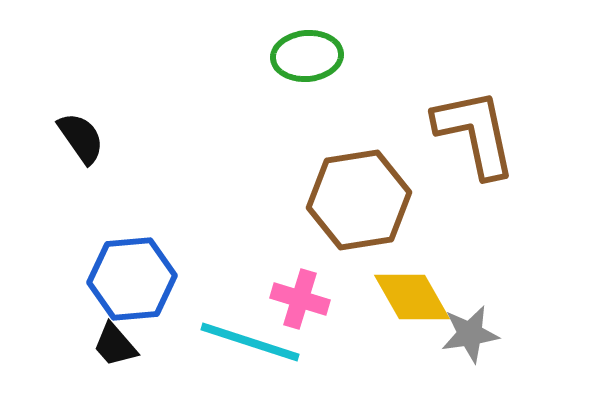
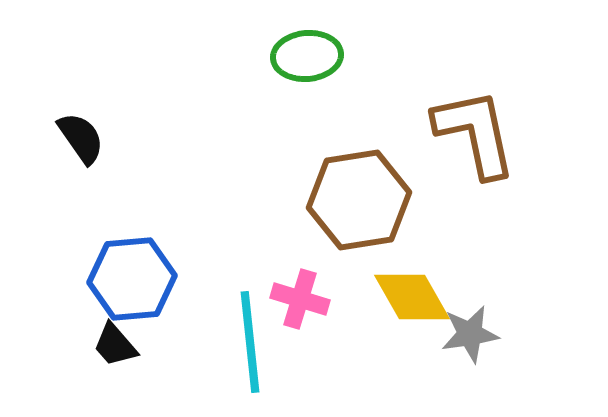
cyan line: rotated 66 degrees clockwise
